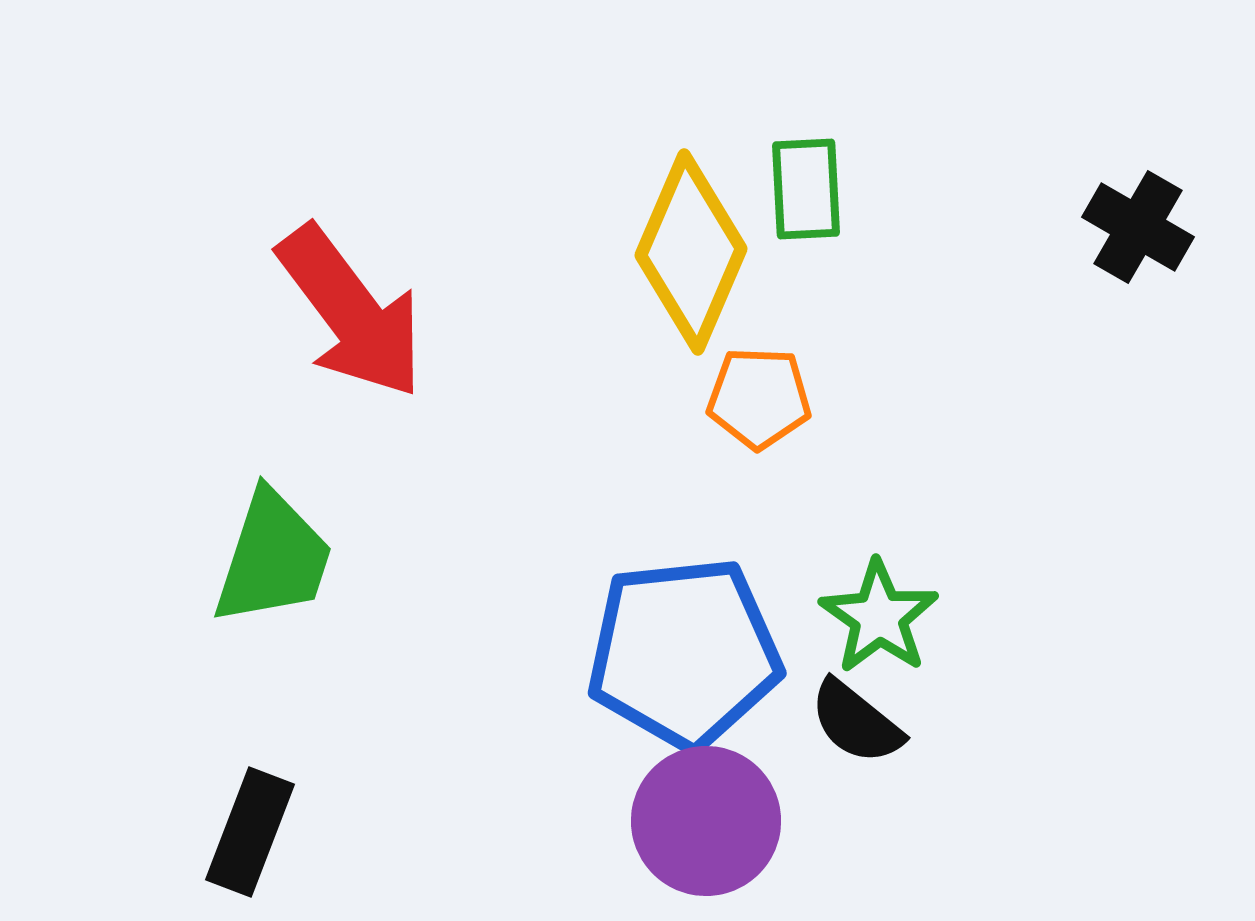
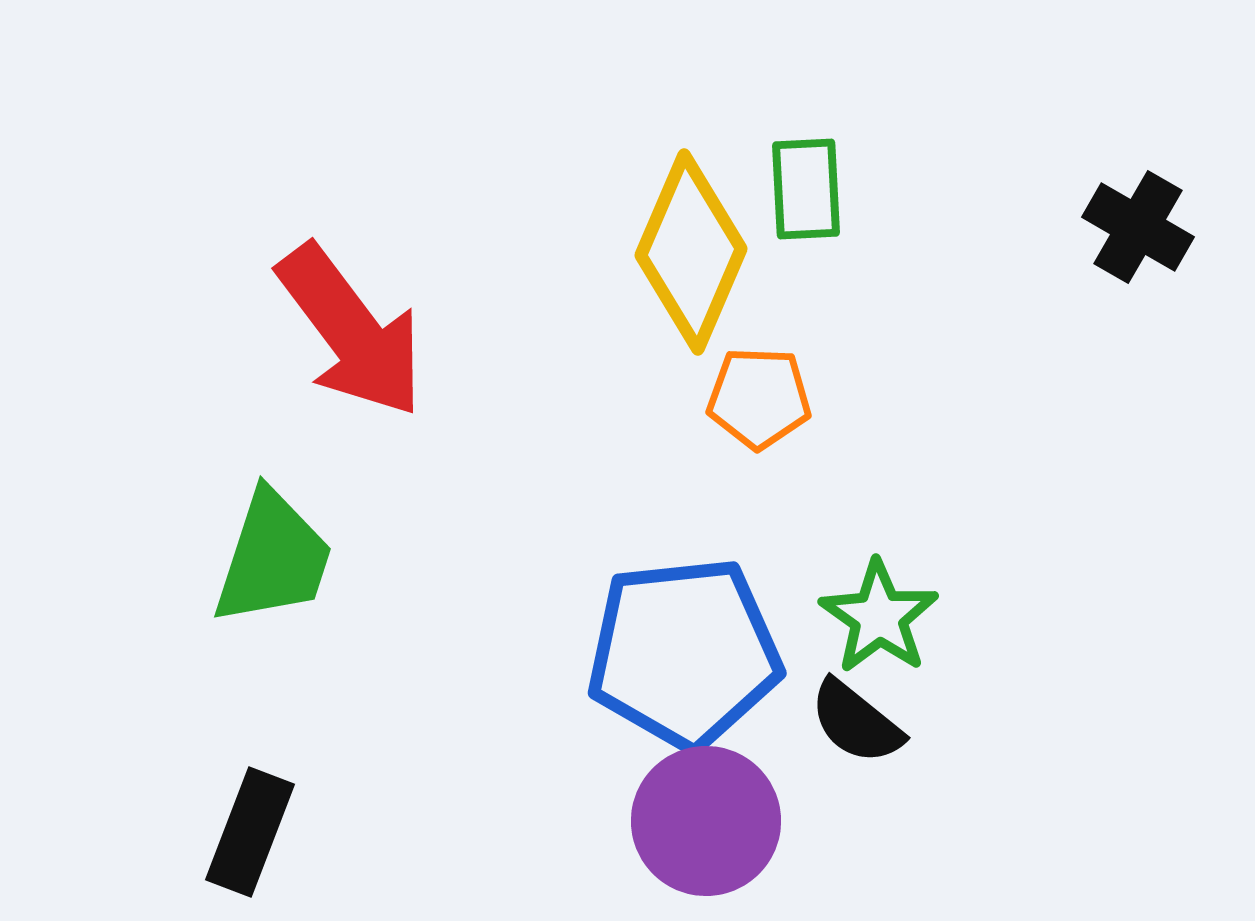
red arrow: moved 19 px down
